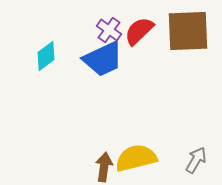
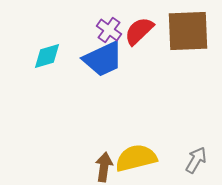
cyan diamond: moved 1 px right; rotated 20 degrees clockwise
